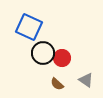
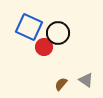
black circle: moved 15 px right, 20 px up
red circle: moved 18 px left, 11 px up
brown semicircle: moved 4 px right; rotated 88 degrees clockwise
